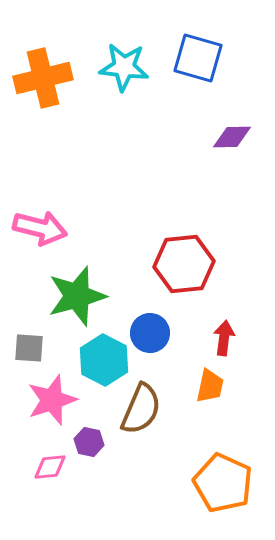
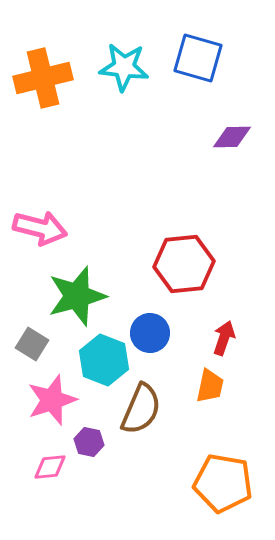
red arrow: rotated 12 degrees clockwise
gray square: moved 3 px right, 4 px up; rotated 28 degrees clockwise
cyan hexagon: rotated 6 degrees counterclockwise
orange pentagon: rotated 14 degrees counterclockwise
